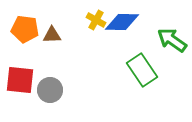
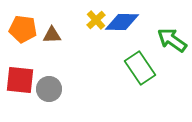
yellow cross: rotated 18 degrees clockwise
orange pentagon: moved 2 px left
green rectangle: moved 2 px left, 2 px up
gray circle: moved 1 px left, 1 px up
